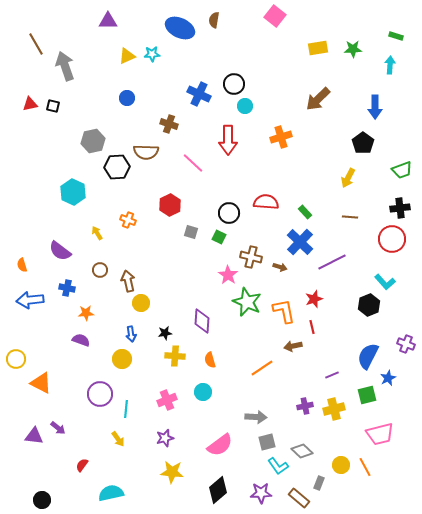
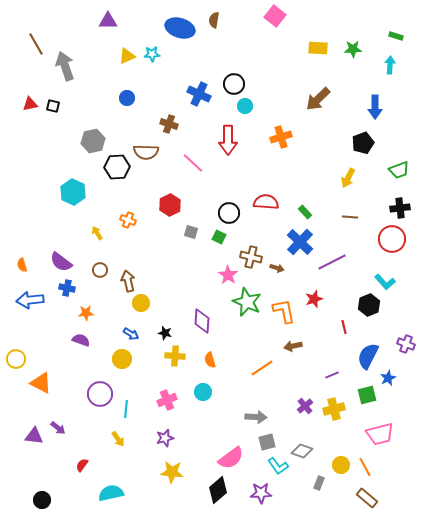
blue ellipse at (180, 28): rotated 8 degrees counterclockwise
yellow rectangle at (318, 48): rotated 12 degrees clockwise
black pentagon at (363, 143): rotated 15 degrees clockwise
green trapezoid at (402, 170): moved 3 px left
purple semicircle at (60, 251): moved 1 px right, 11 px down
brown arrow at (280, 267): moved 3 px left, 1 px down
red line at (312, 327): moved 32 px right
black star at (165, 333): rotated 24 degrees clockwise
blue arrow at (131, 334): rotated 49 degrees counterclockwise
purple cross at (305, 406): rotated 28 degrees counterclockwise
pink semicircle at (220, 445): moved 11 px right, 13 px down
gray diamond at (302, 451): rotated 25 degrees counterclockwise
brown rectangle at (299, 498): moved 68 px right
